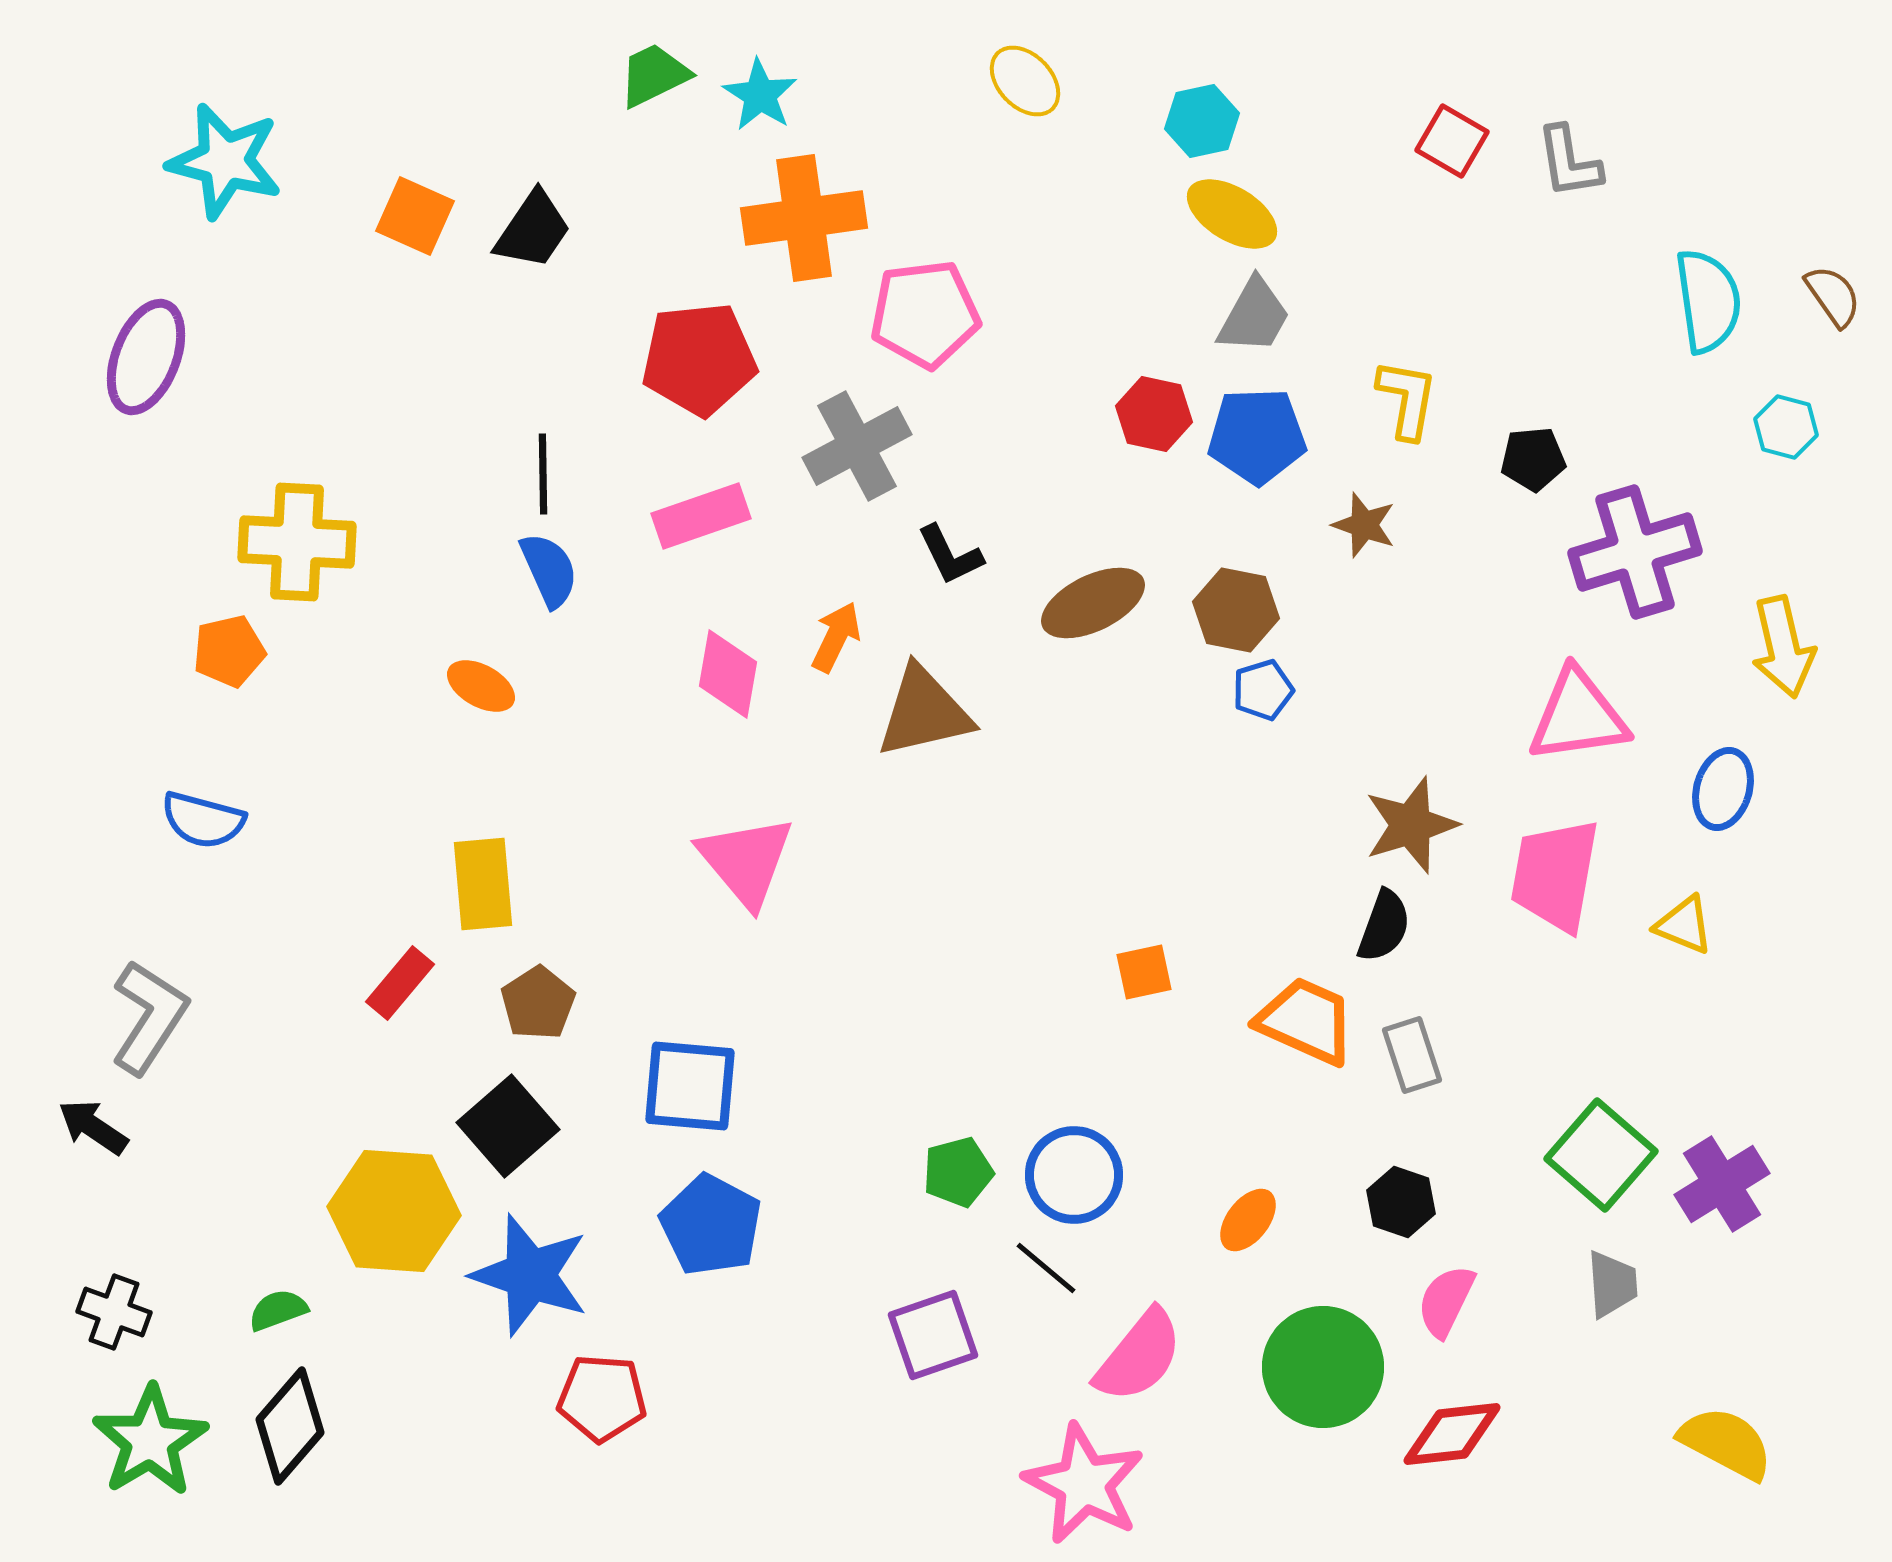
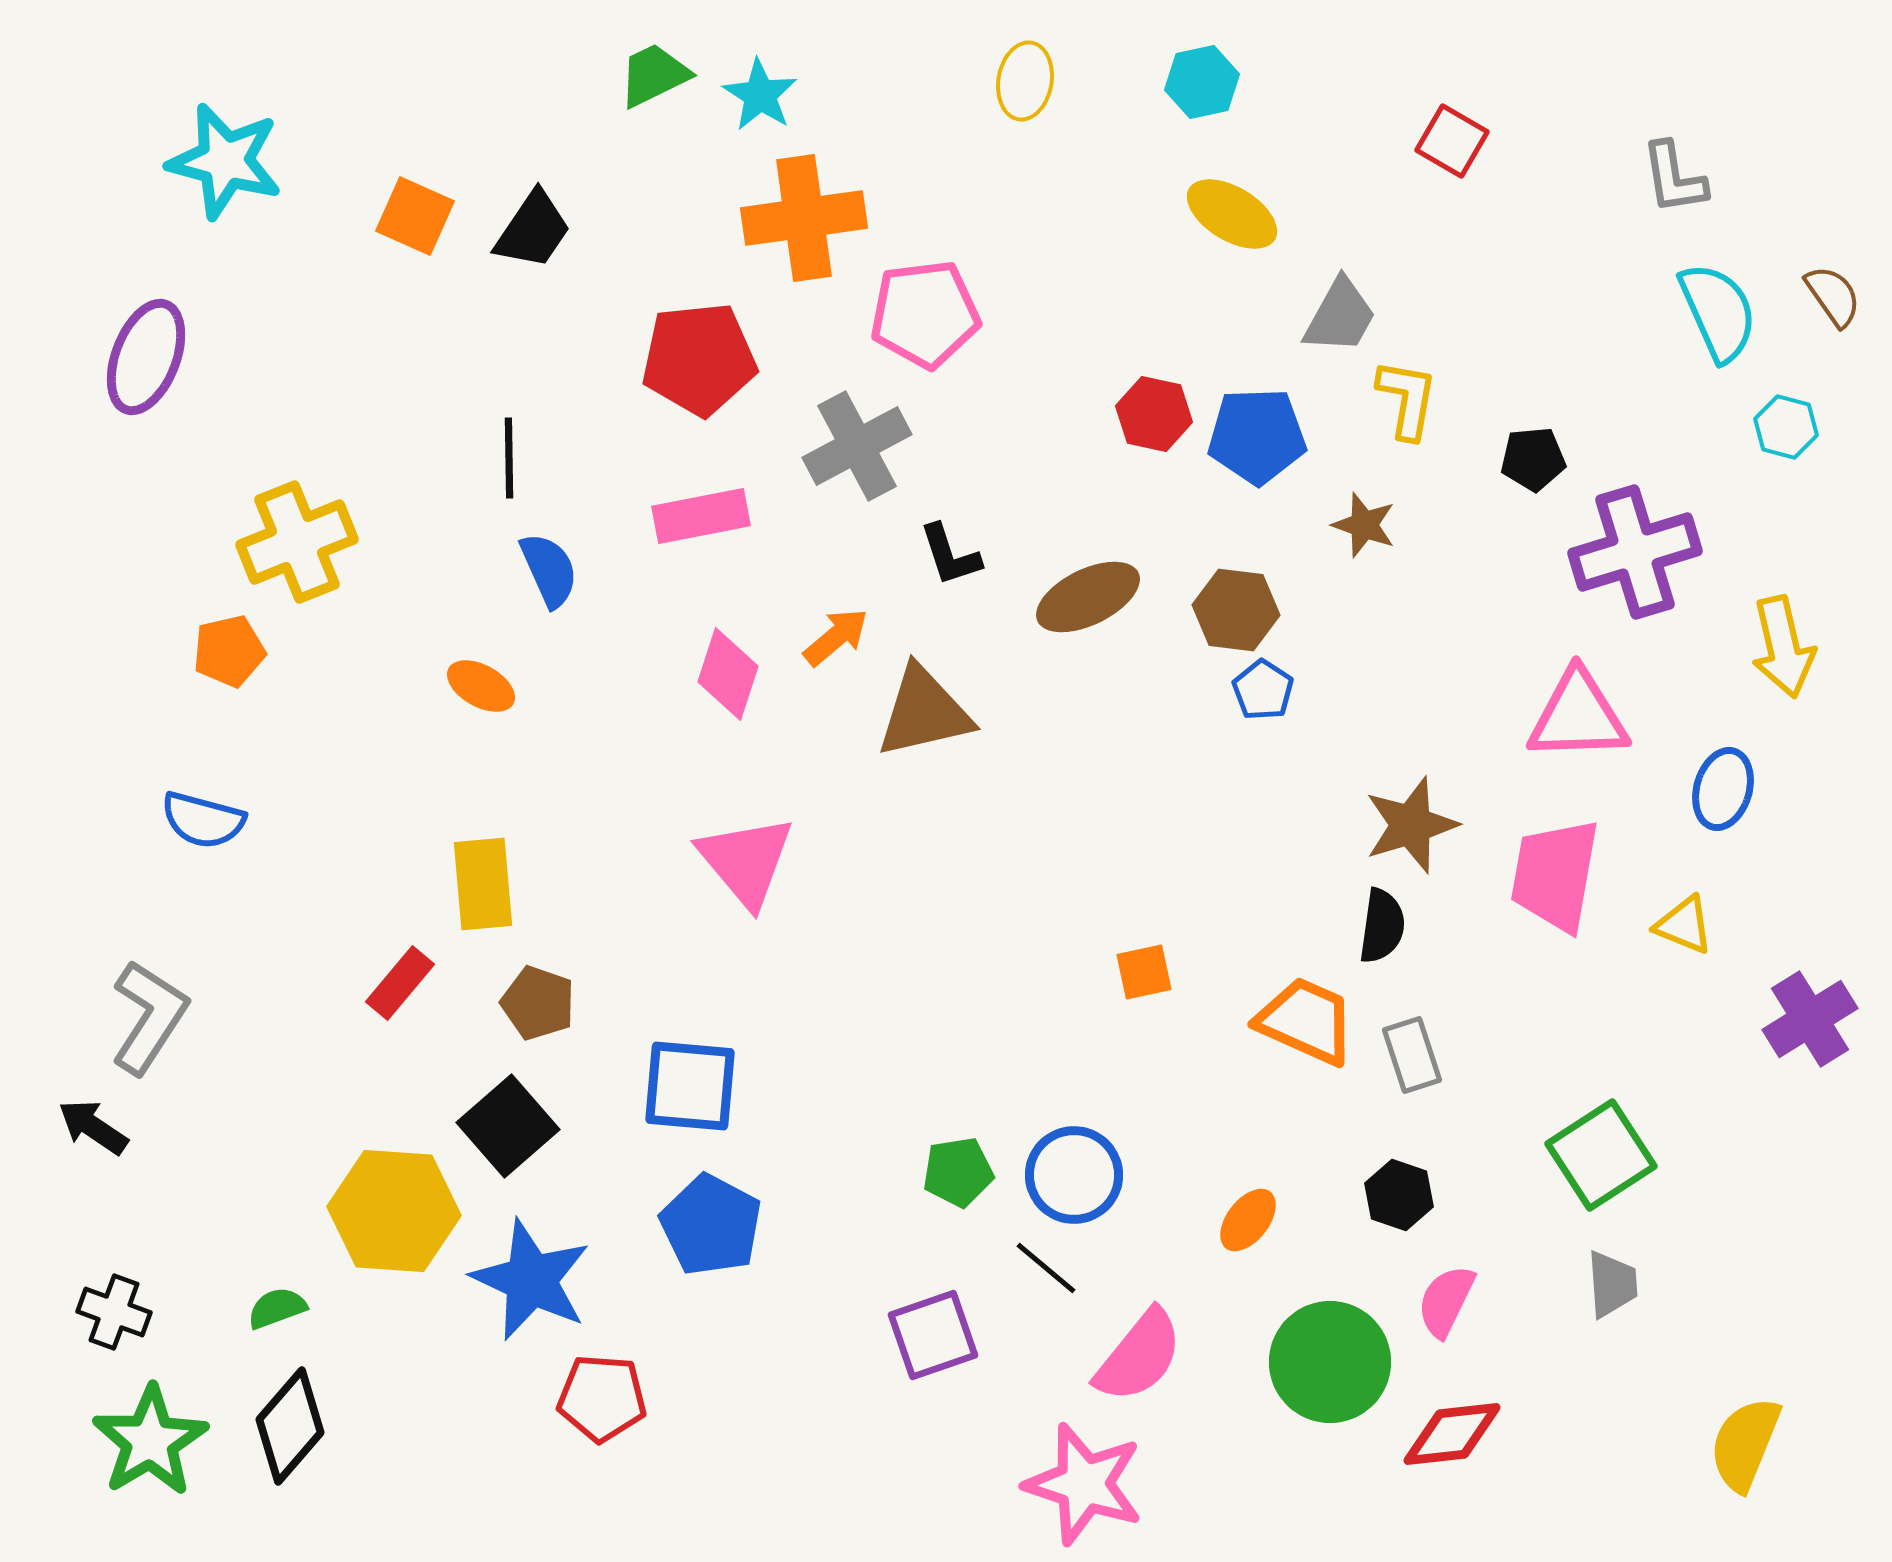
yellow ellipse at (1025, 81): rotated 54 degrees clockwise
cyan hexagon at (1202, 121): moved 39 px up
gray L-shape at (1569, 162): moved 105 px right, 16 px down
cyan semicircle at (1708, 301): moved 10 px right, 11 px down; rotated 16 degrees counterclockwise
gray trapezoid at (1254, 316): moved 86 px right
black line at (543, 474): moved 34 px left, 16 px up
pink rectangle at (701, 516): rotated 8 degrees clockwise
yellow cross at (297, 542): rotated 25 degrees counterclockwise
black L-shape at (950, 555): rotated 8 degrees clockwise
brown ellipse at (1093, 603): moved 5 px left, 6 px up
brown hexagon at (1236, 610): rotated 4 degrees counterclockwise
orange arrow at (836, 637): rotated 24 degrees clockwise
pink diamond at (728, 674): rotated 8 degrees clockwise
blue pentagon at (1263, 690): rotated 22 degrees counterclockwise
pink triangle at (1578, 716): rotated 6 degrees clockwise
black semicircle at (1384, 926): moved 2 px left; rotated 12 degrees counterclockwise
brown pentagon at (538, 1003): rotated 20 degrees counterclockwise
green square at (1601, 1155): rotated 16 degrees clockwise
green pentagon at (958, 1172): rotated 6 degrees clockwise
purple cross at (1722, 1184): moved 88 px right, 165 px up
black hexagon at (1401, 1202): moved 2 px left, 7 px up
blue star at (530, 1275): moved 1 px right, 5 px down; rotated 6 degrees clockwise
green semicircle at (278, 1310): moved 1 px left, 2 px up
green circle at (1323, 1367): moved 7 px right, 5 px up
yellow semicircle at (1726, 1443): moved 19 px right, 1 px down; rotated 96 degrees counterclockwise
pink star at (1084, 1484): rotated 10 degrees counterclockwise
